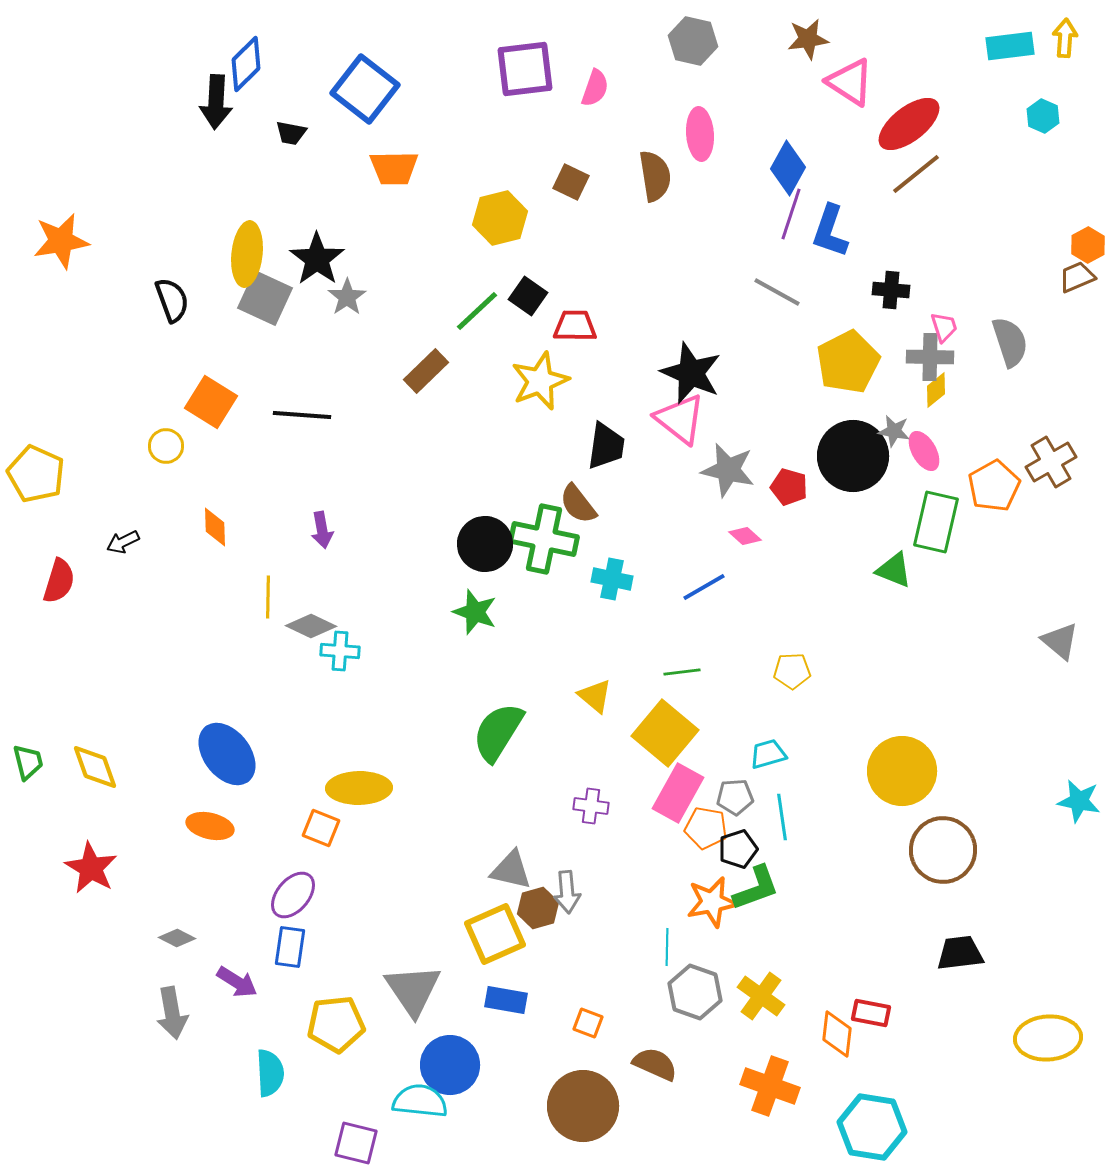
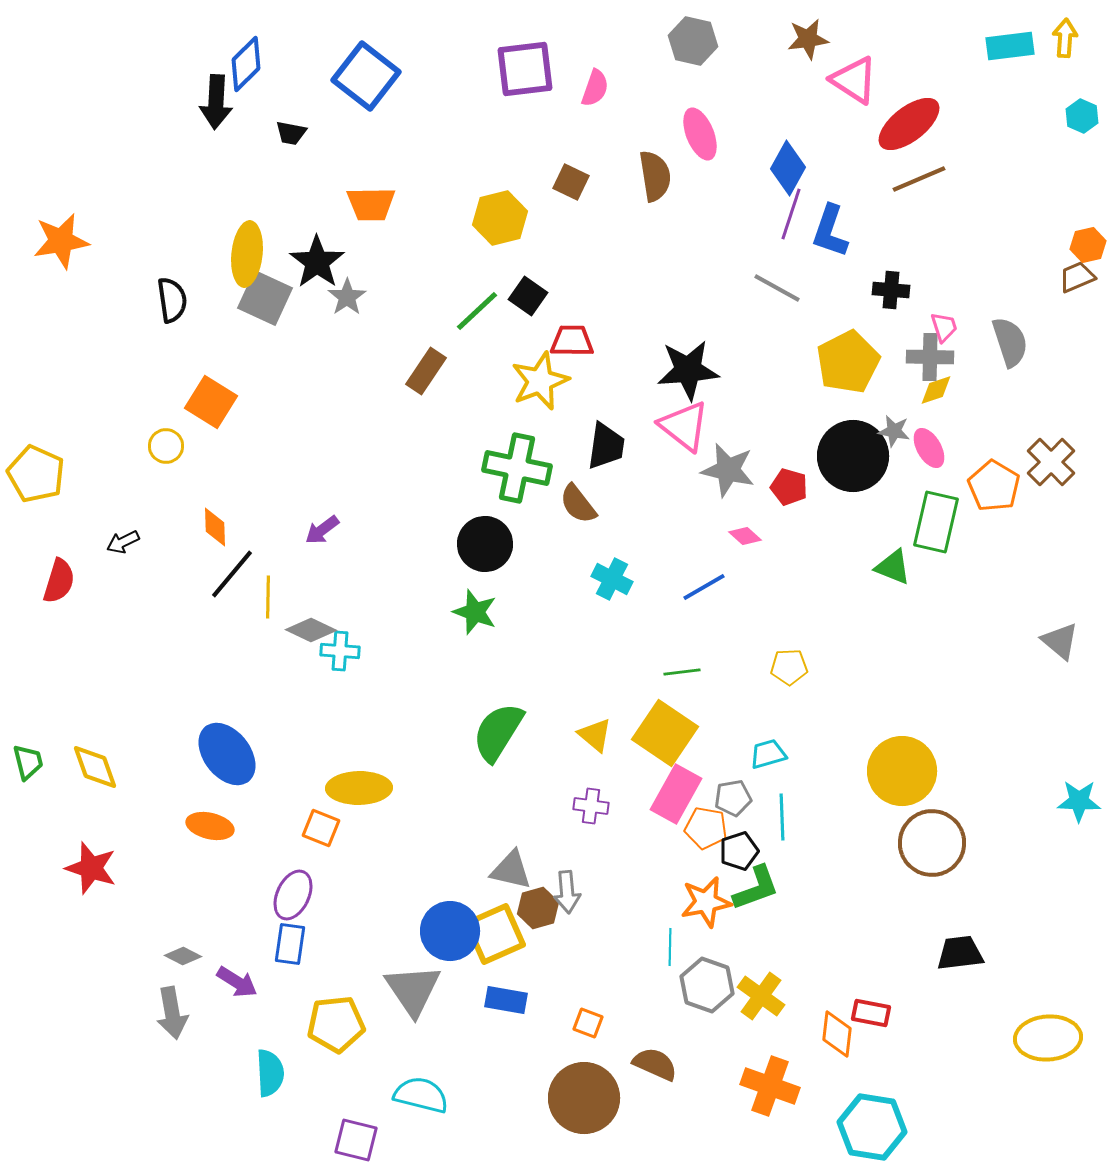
pink triangle at (850, 82): moved 4 px right, 2 px up
blue square at (365, 89): moved 1 px right, 13 px up
cyan hexagon at (1043, 116): moved 39 px right
pink ellipse at (700, 134): rotated 18 degrees counterclockwise
orange trapezoid at (394, 168): moved 23 px left, 36 px down
brown line at (916, 174): moved 3 px right, 5 px down; rotated 16 degrees clockwise
orange hexagon at (1088, 245): rotated 16 degrees clockwise
black star at (317, 259): moved 3 px down
gray line at (777, 292): moved 4 px up
black semicircle at (172, 300): rotated 12 degrees clockwise
red trapezoid at (575, 326): moved 3 px left, 15 px down
brown rectangle at (426, 371): rotated 12 degrees counterclockwise
black star at (691, 373): moved 3 px left, 3 px up; rotated 28 degrees counterclockwise
yellow diamond at (936, 390): rotated 21 degrees clockwise
black line at (302, 415): moved 70 px left, 159 px down; rotated 54 degrees counterclockwise
pink triangle at (680, 419): moved 4 px right, 7 px down
pink ellipse at (924, 451): moved 5 px right, 3 px up
brown cross at (1051, 462): rotated 15 degrees counterclockwise
orange pentagon at (994, 486): rotated 12 degrees counterclockwise
purple arrow at (322, 530): rotated 63 degrees clockwise
green cross at (544, 539): moved 27 px left, 71 px up
green triangle at (894, 570): moved 1 px left, 3 px up
cyan cross at (612, 579): rotated 15 degrees clockwise
gray diamond at (311, 626): moved 4 px down
yellow pentagon at (792, 671): moved 3 px left, 4 px up
yellow triangle at (595, 696): moved 39 px down
yellow square at (665, 733): rotated 6 degrees counterclockwise
pink rectangle at (678, 793): moved 2 px left, 1 px down
gray pentagon at (735, 797): moved 2 px left, 1 px down; rotated 6 degrees counterclockwise
cyan star at (1079, 801): rotated 9 degrees counterclockwise
cyan line at (782, 817): rotated 6 degrees clockwise
black pentagon at (738, 849): moved 1 px right, 2 px down
brown circle at (943, 850): moved 11 px left, 7 px up
red star at (91, 868): rotated 12 degrees counterclockwise
purple ellipse at (293, 895): rotated 15 degrees counterclockwise
orange star at (712, 902): moved 6 px left
gray diamond at (177, 938): moved 6 px right, 18 px down
blue rectangle at (290, 947): moved 3 px up
cyan line at (667, 947): moved 3 px right
gray hexagon at (695, 992): moved 12 px right, 7 px up
blue circle at (450, 1065): moved 134 px up
cyan semicircle at (420, 1101): moved 1 px right, 6 px up; rotated 8 degrees clockwise
brown circle at (583, 1106): moved 1 px right, 8 px up
purple square at (356, 1143): moved 3 px up
